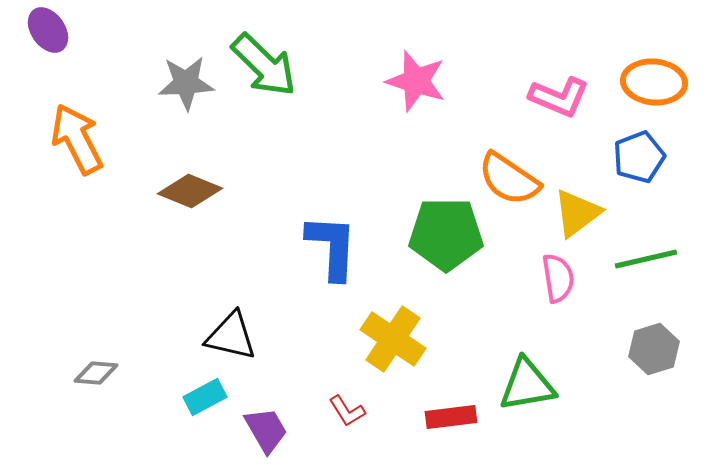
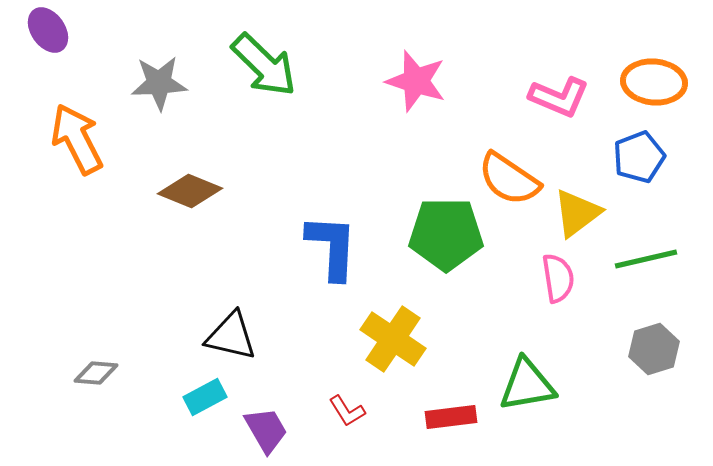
gray star: moved 27 px left
